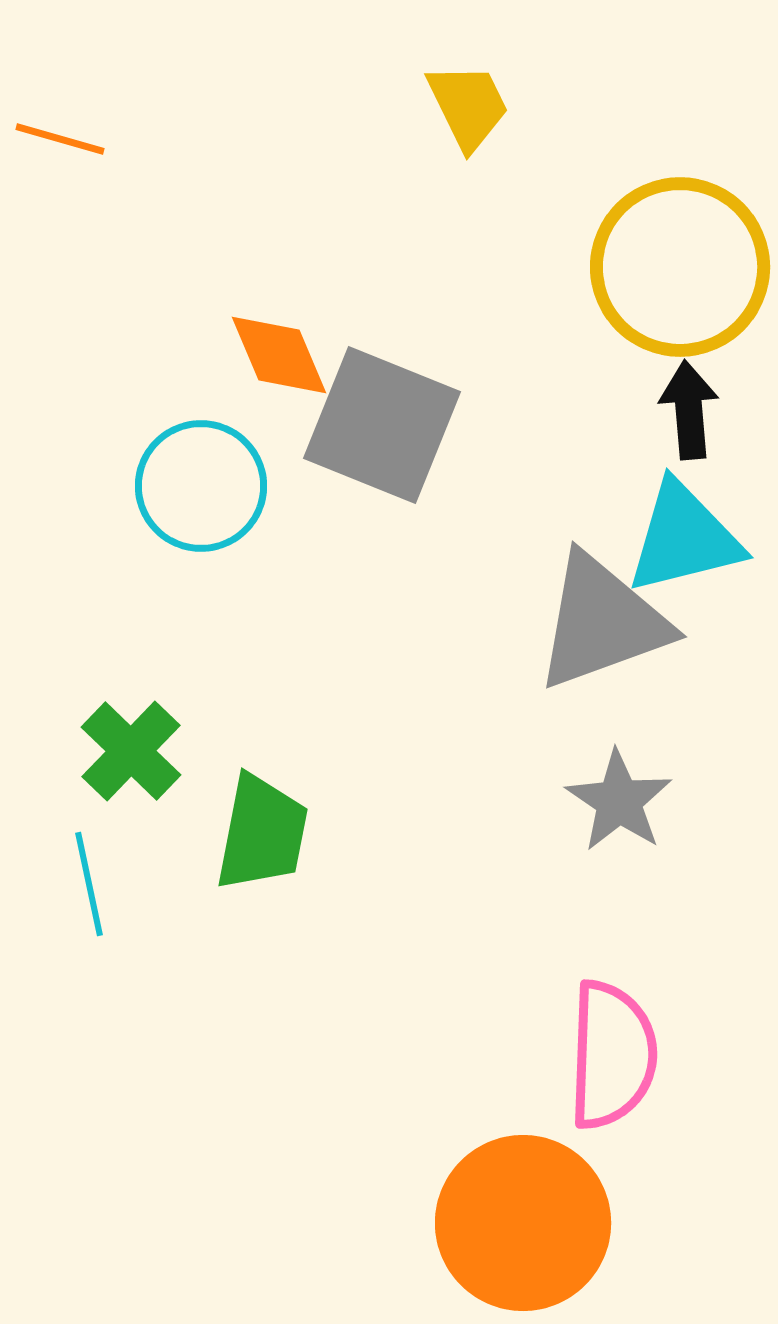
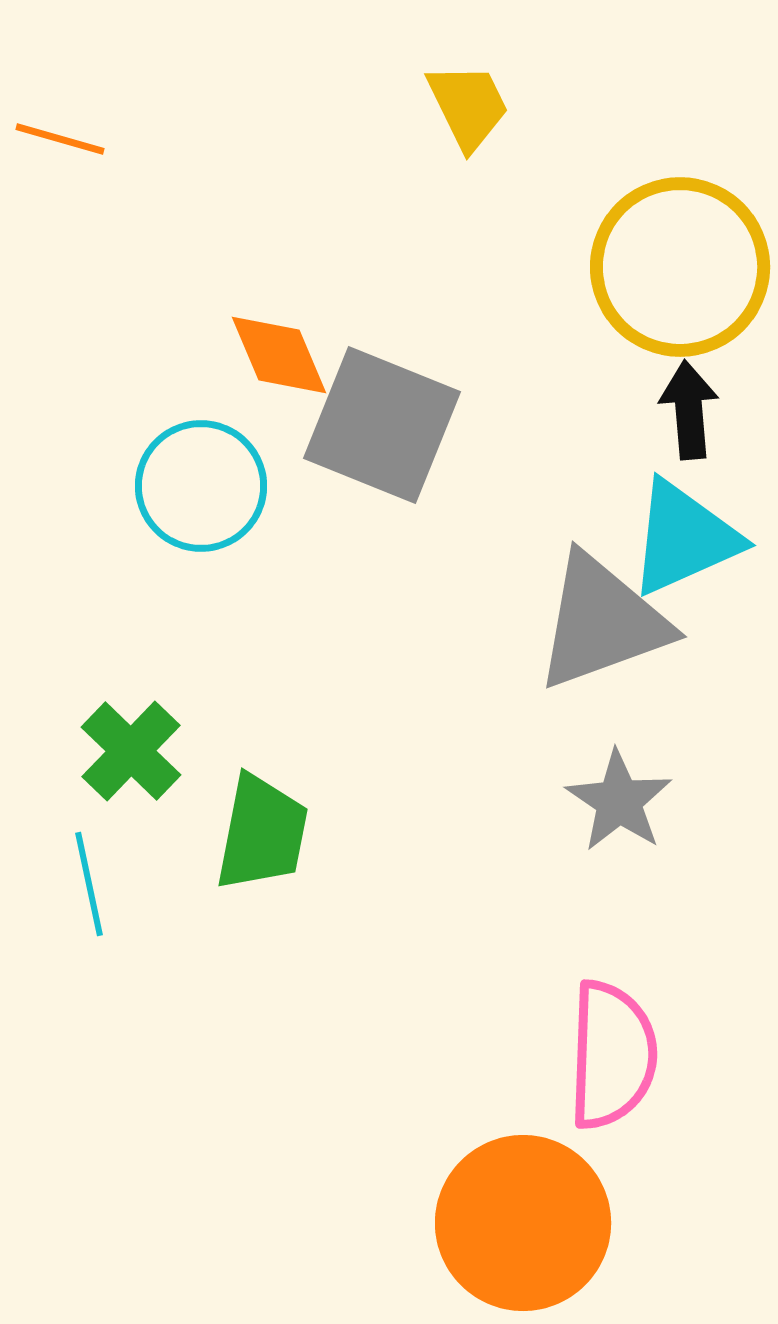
cyan triangle: rotated 10 degrees counterclockwise
